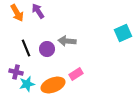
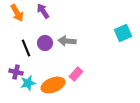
purple arrow: moved 5 px right
purple circle: moved 2 px left, 6 px up
pink rectangle: rotated 16 degrees counterclockwise
cyan star: moved 1 px right, 1 px up
